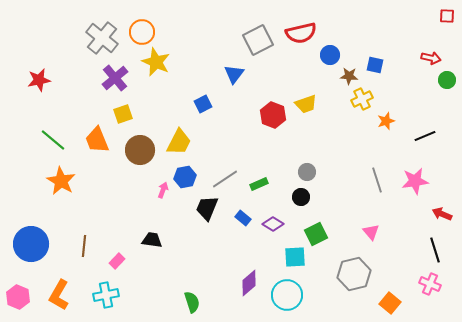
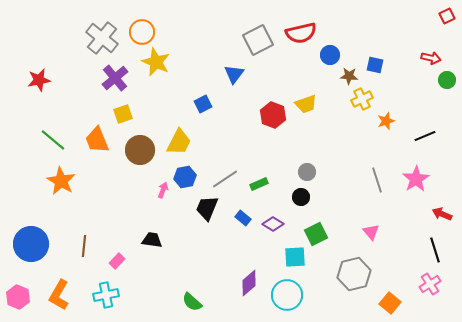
red square at (447, 16): rotated 28 degrees counterclockwise
pink star at (415, 181): moved 1 px right, 2 px up; rotated 24 degrees counterclockwise
pink cross at (430, 284): rotated 35 degrees clockwise
green semicircle at (192, 302): rotated 150 degrees clockwise
